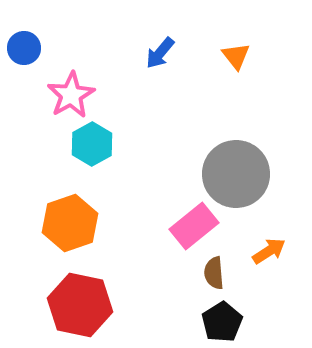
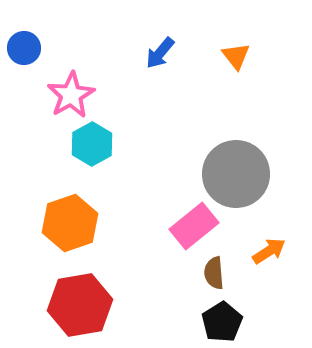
red hexagon: rotated 22 degrees counterclockwise
